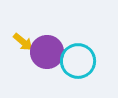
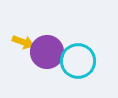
yellow arrow: rotated 20 degrees counterclockwise
